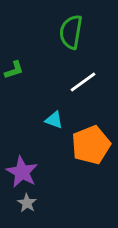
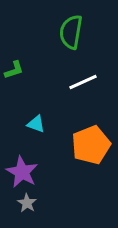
white line: rotated 12 degrees clockwise
cyan triangle: moved 18 px left, 4 px down
